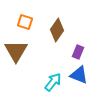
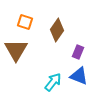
brown triangle: moved 1 px up
blue triangle: moved 1 px down
